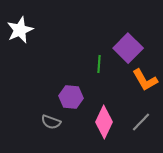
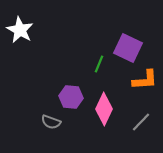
white star: rotated 20 degrees counterclockwise
purple square: rotated 20 degrees counterclockwise
green line: rotated 18 degrees clockwise
orange L-shape: rotated 64 degrees counterclockwise
pink diamond: moved 13 px up
